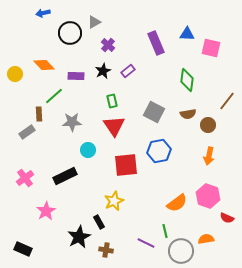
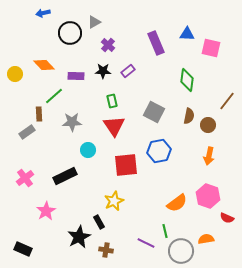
black star at (103, 71): rotated 28 degrees clockwise
brown semicircle at (188, 114): moved 1 px right, 2 px down; rotated 70 degrees counterclockwise
